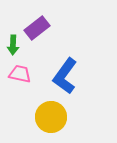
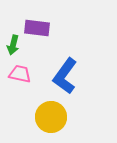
purple rectangle: rotated 45 degrees clockwise
green arrow: rotated 12 degrees clockwise
